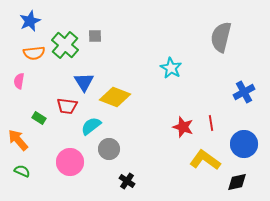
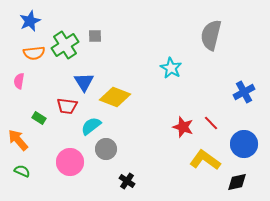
gray semicircle: moved 10 px left, 2 px up
green cross: rotated 16 degrees clockwise
red line: rotated 35 degrees counterclockwise
gray circle: moved 3 px left
